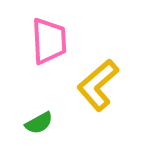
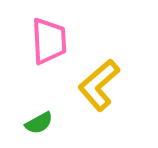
yellow L-shape: moved 1 px right
